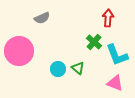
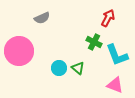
red arrow: rotated 24 degrees clockwise
green cross: rotated 14 degrees counterclockwise
cyan circle: moved 1 px right, 1 px up
pink triangle: moved 2 px down
